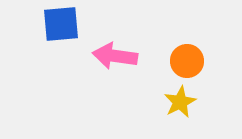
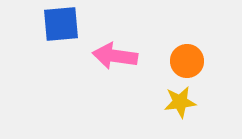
yellow star: rotated 20 degrees clockwise
